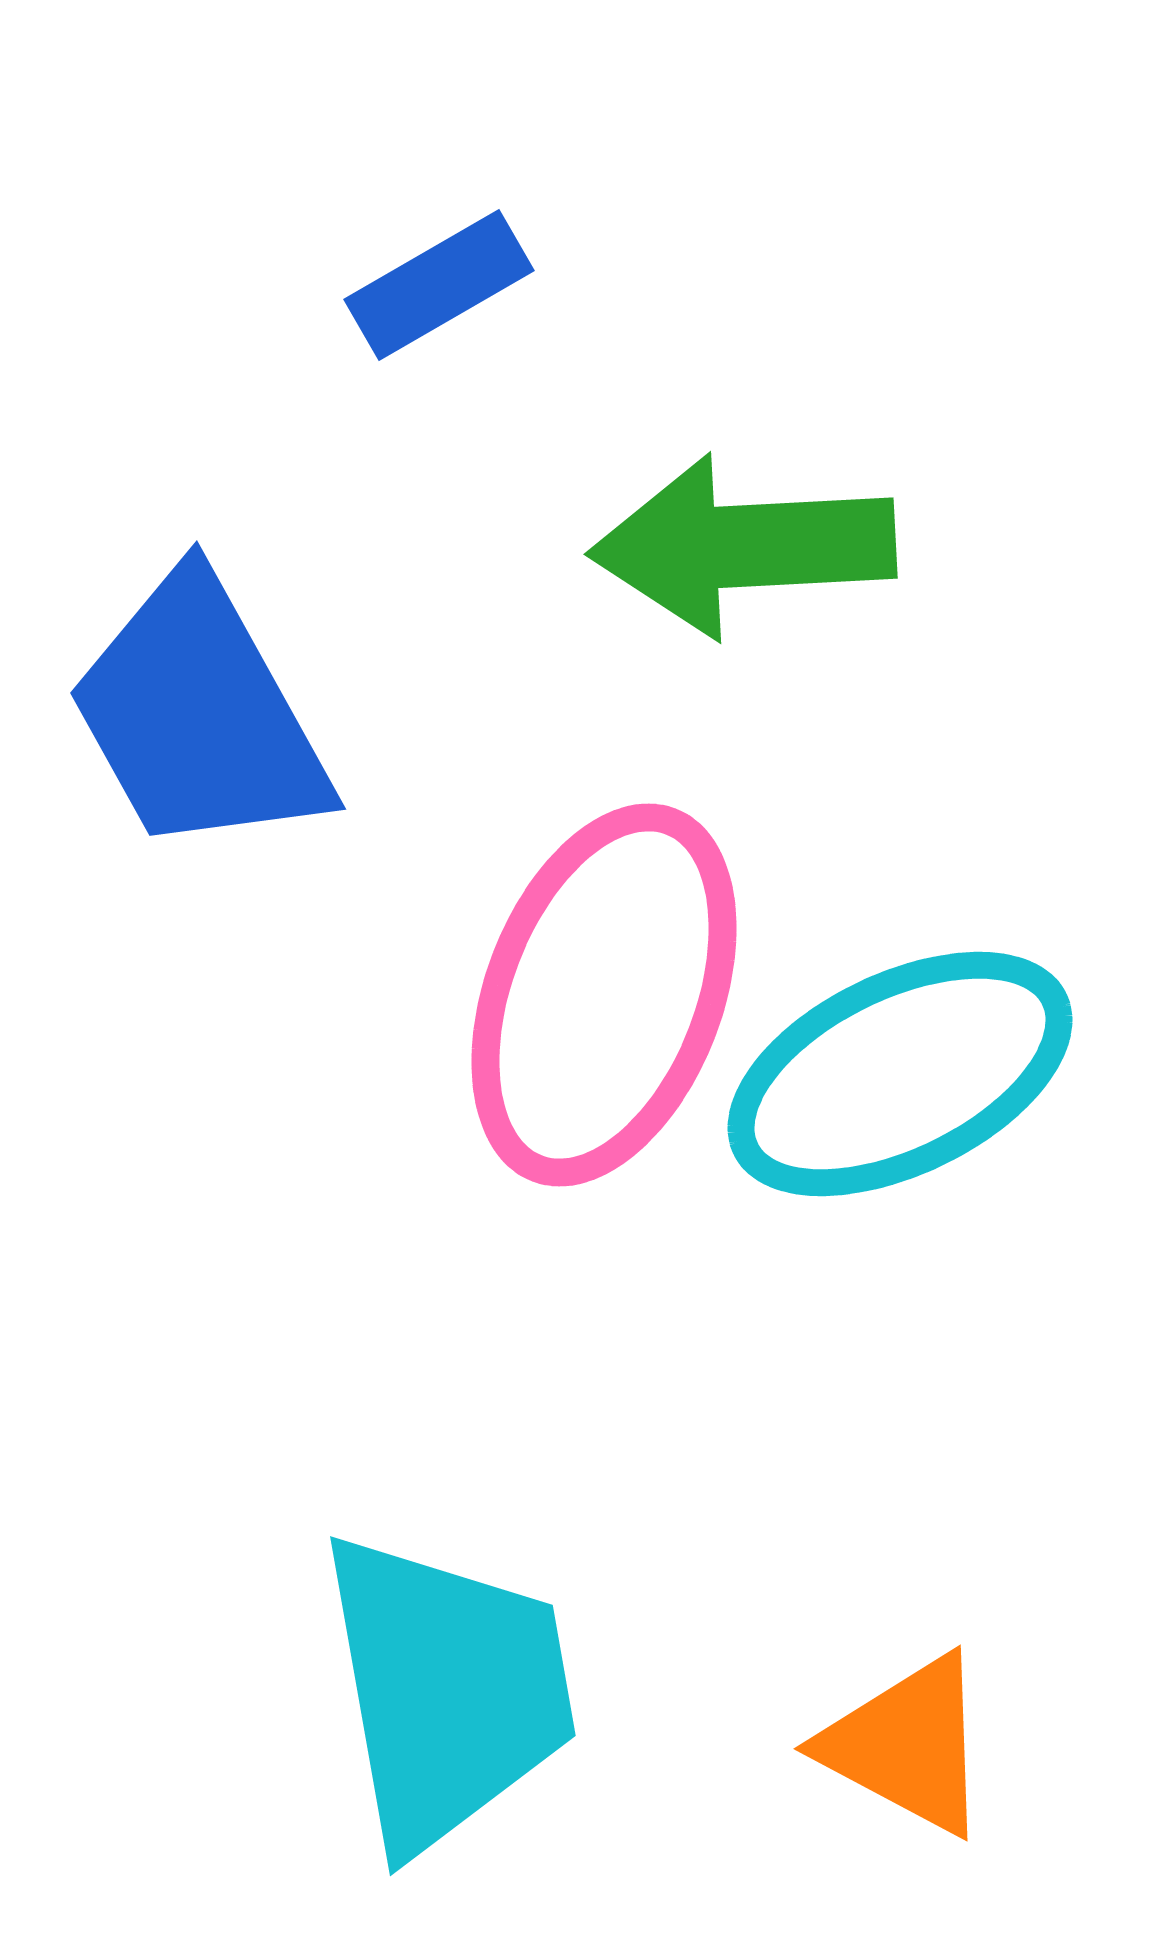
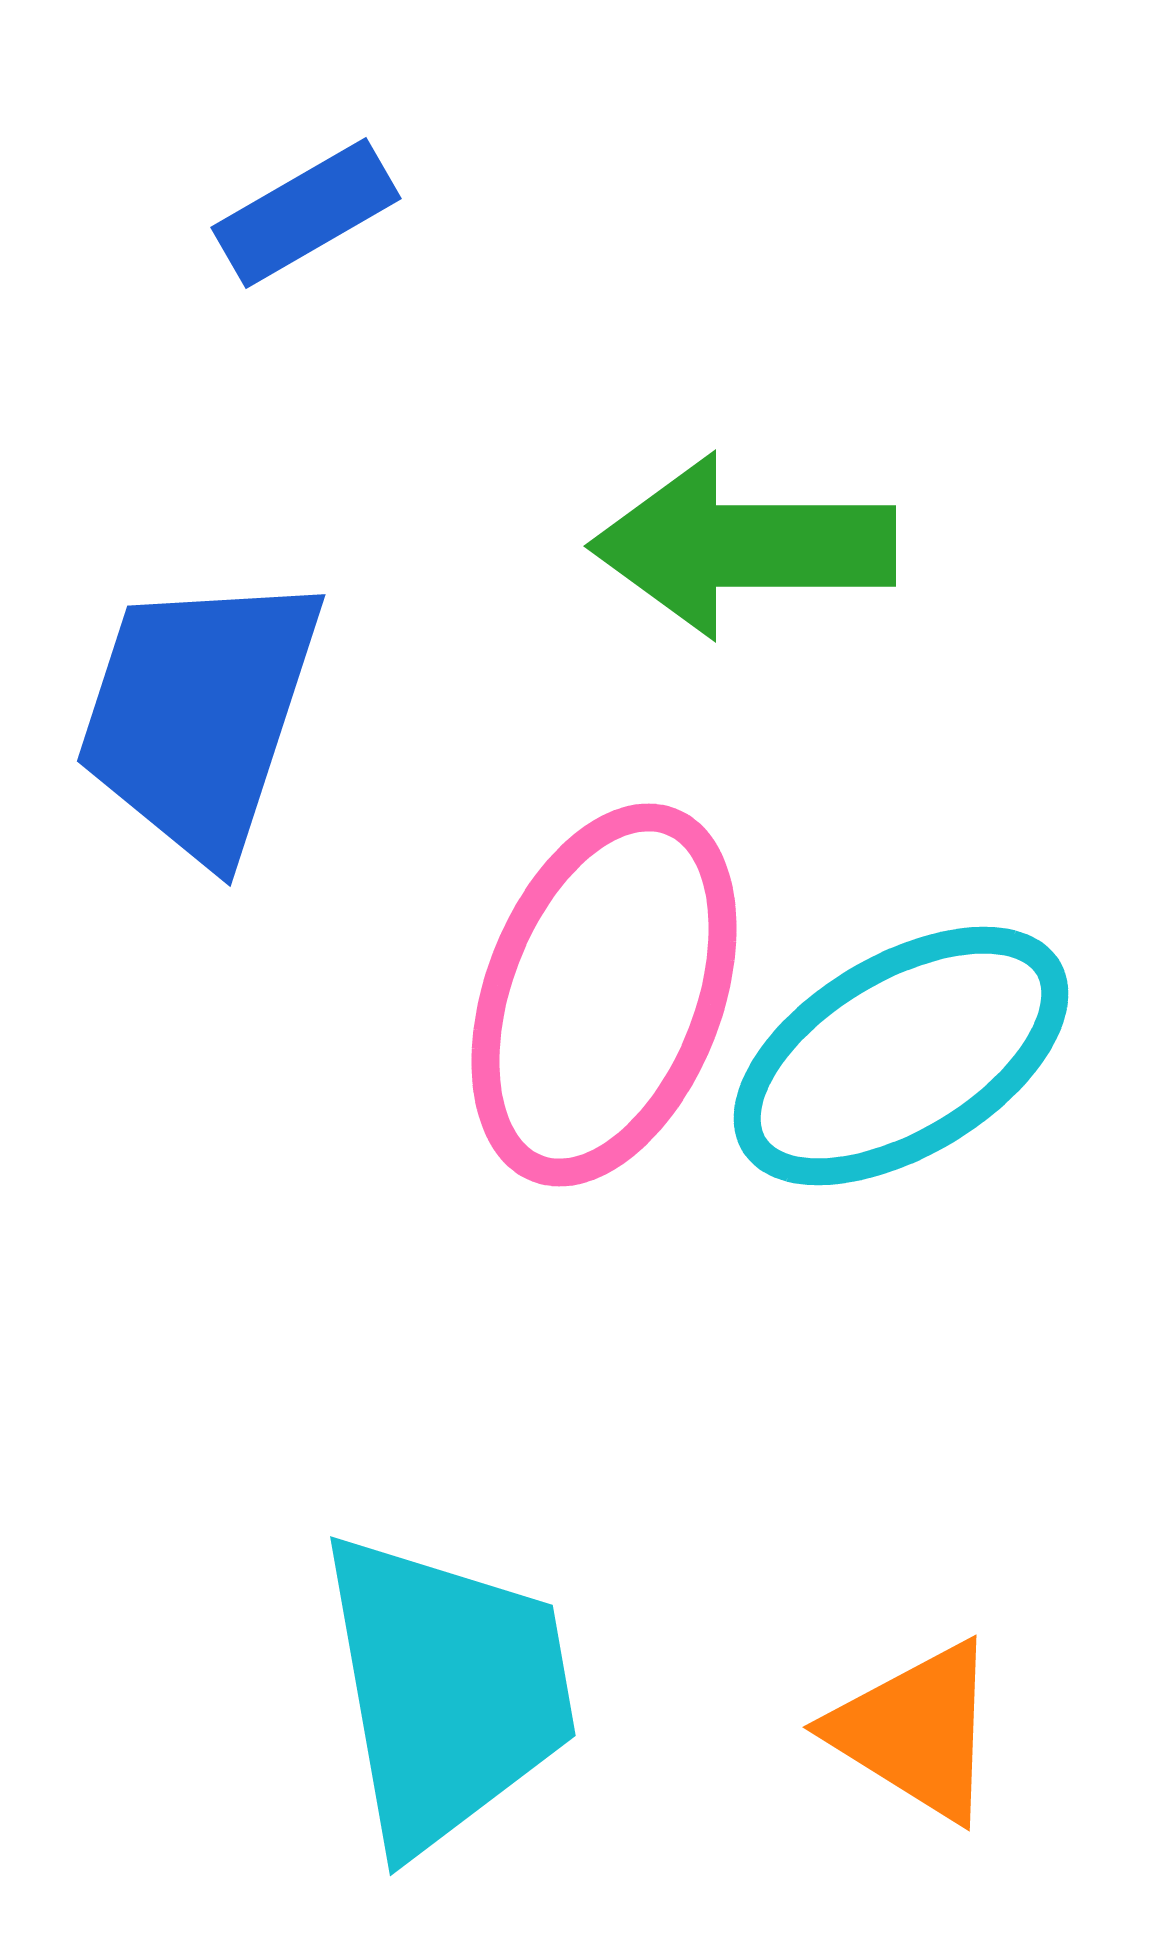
blue rectangle: moved 133 px left, 72 px up
green arrow: rotated 3 degrees clockwise
blue trapezoid: rotated 47 degrees clockwise
cyan ellipse: moved 1 px right, 18 px up; rotated 5 degrees counterclockwise
orange triangle: moved 9 px right, 14 px up; rotated 4 degrees clockwise
